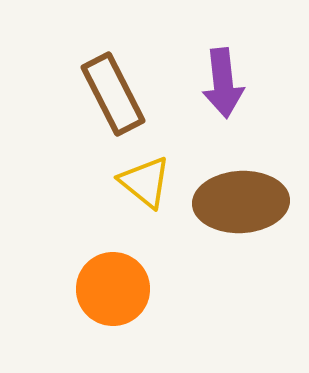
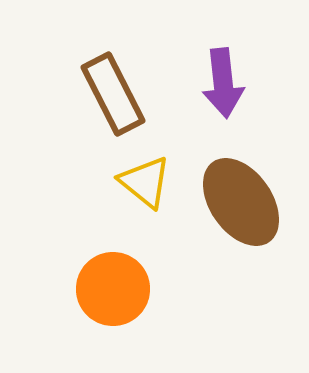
brown ellipse: rotated 58 degrees clockwise
